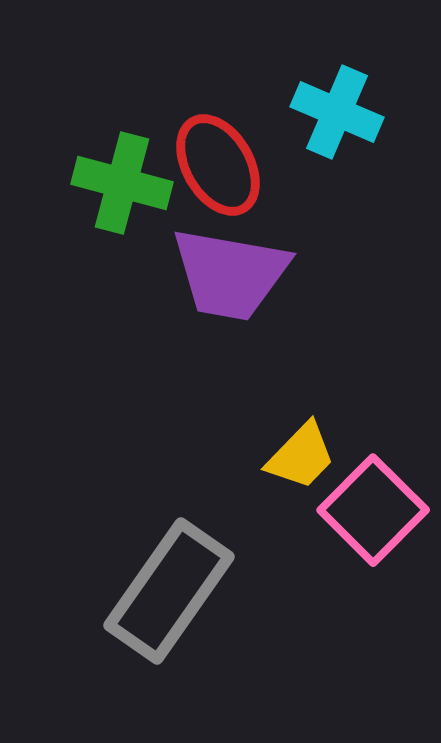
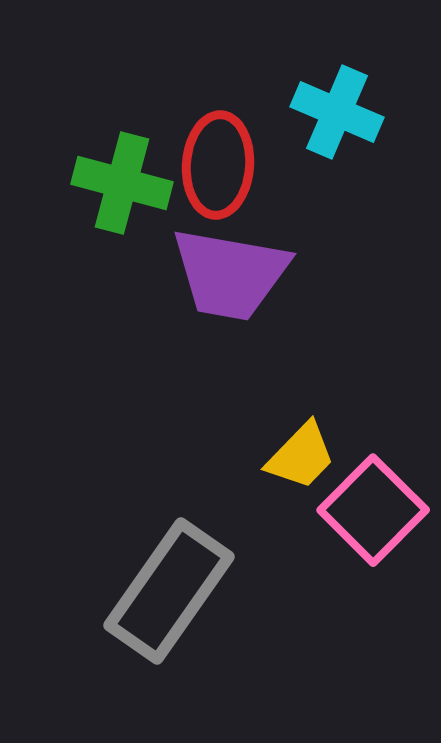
red ellipse: rotated 34 degrees clockwise
